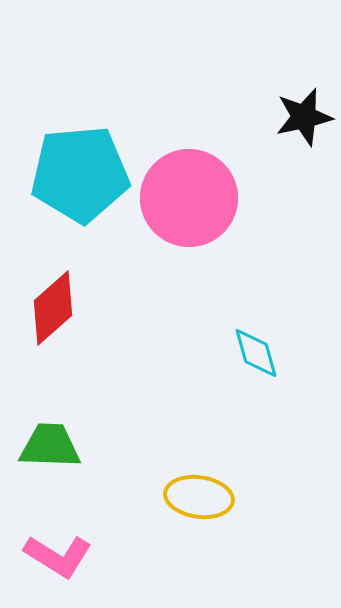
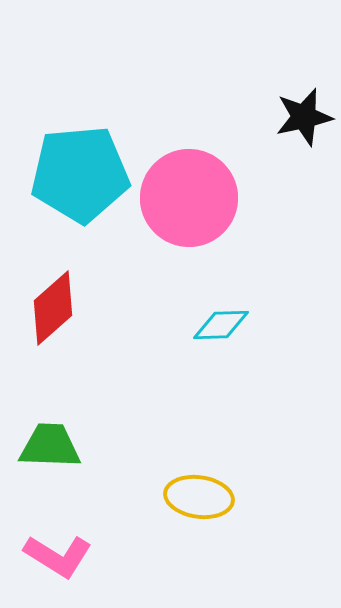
cyan diamond: moved 35 px left, 28 px up; rotated 76 degrees counterclockwise
